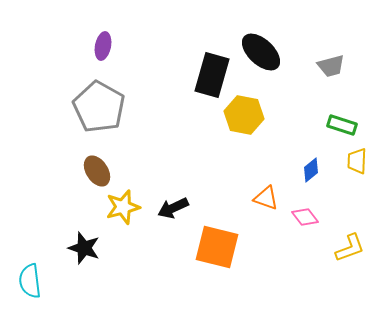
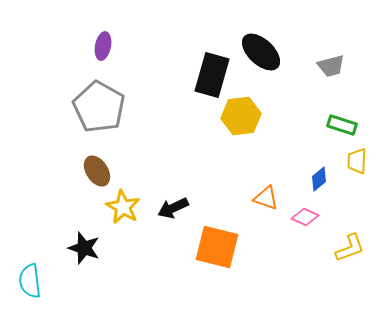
yellow hexagon: moved 3 px left, 1 px down; rotated 18 degrees counterclockwise
blue diamond: moved 8 px right, 9 px down
yellow star: rotated 28 degrees counterclockwise
pink diamond: rotated 28 degrees counterclockwise
